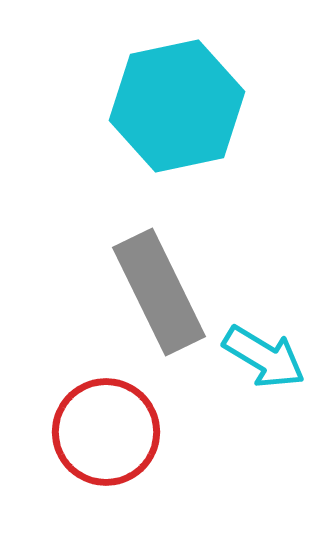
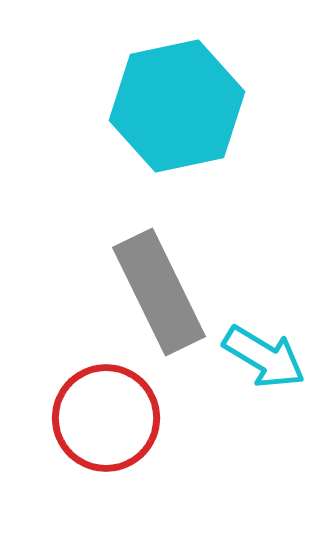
red circle: moved 14 px up
